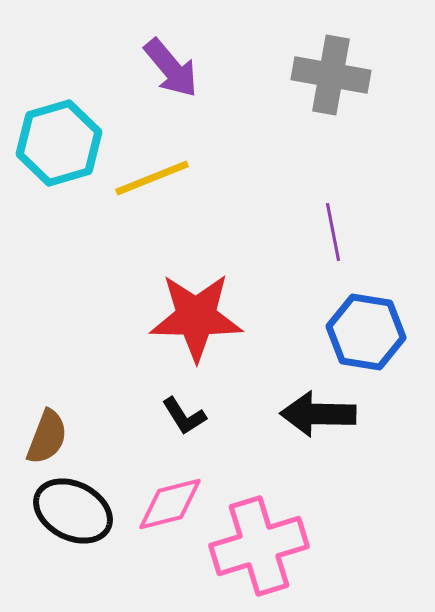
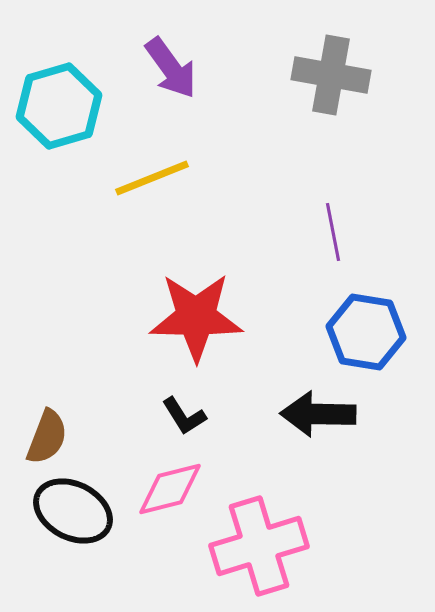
purple arrow: rotated 4 degrees clockwise
cyan hexagon: moved 37 px up
pink diamond: moved 15 px up
